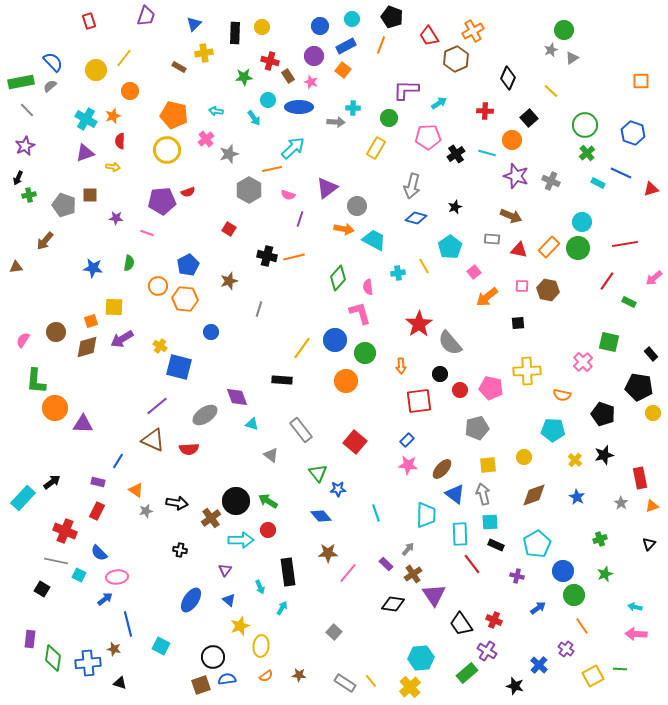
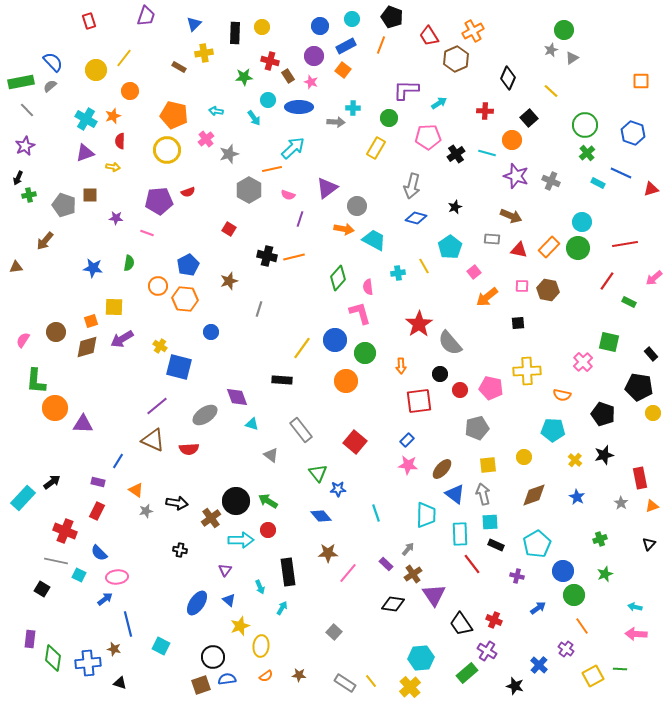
purple pentagon at (162, 201): moved 3 px left
blue ellipse at (191, 600): moved 6 px right, 3 px down
